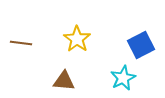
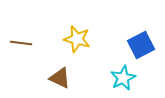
yellow star: rotated 20 degrees counterclockwise
brown triangle: moved 4 px left, 3 px up; rotated 20 degrees clockwise
